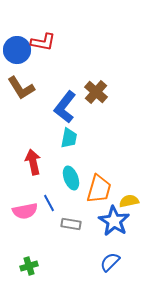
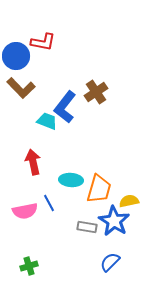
blue circle: moved 1 px left, 6 px down
brown L-shape: rotated 12 degrees counterclockwise
brown cross: rotated 15 degrees clockwise
cyan trapezoid: moved 22 px left, 17 px up; rotated 80 degrees counterclockwise
cyan ellipse: moved 2 px down; rotated 65 degrees counterclockwise
gray rectangle: moved 16 px right, 3 px down
